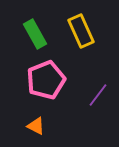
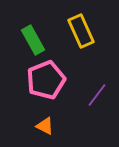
green rectangle: moved 2 px left, 6 px down
purple line: moved 1 px left
orange triangle: moved 9 px right
